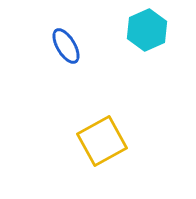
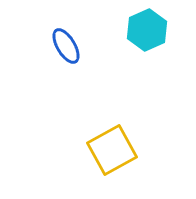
yellow square: moved 10 px right, 9 px down
